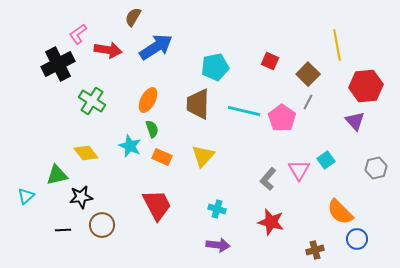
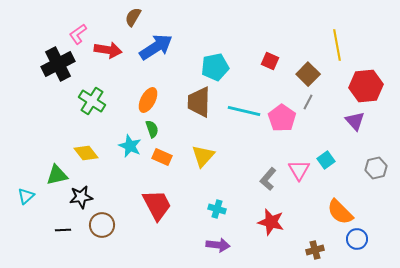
brown trapezoid: moved 1 px right, 2 px up
